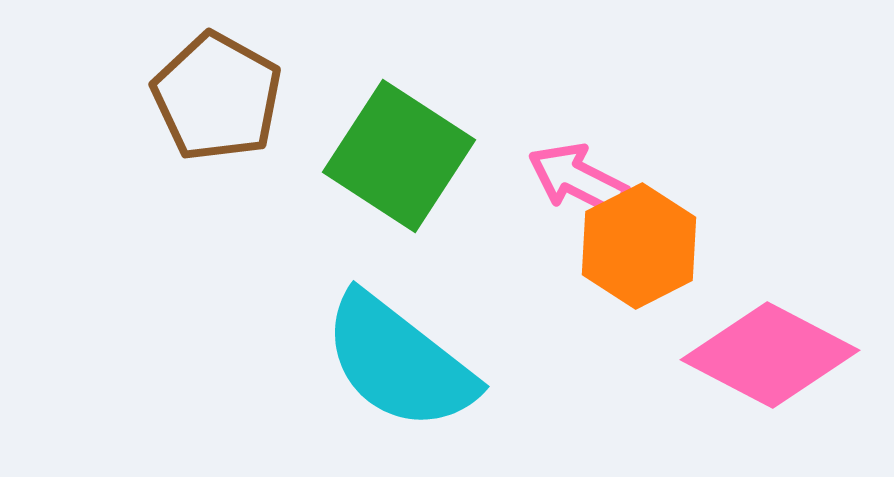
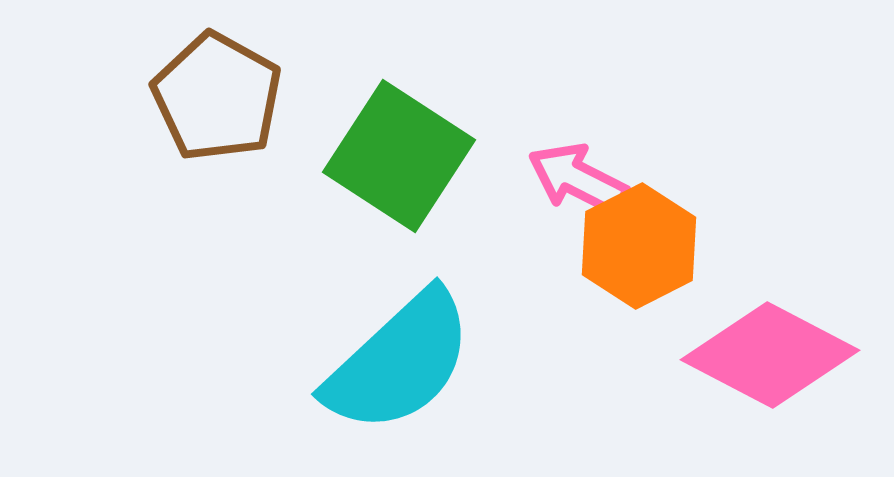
cyan semicircle: rotated 81 degrees counterclockwise
